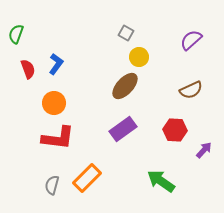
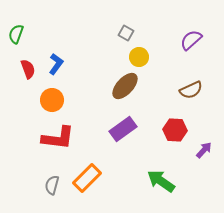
orange circle: moved 2 px left, 3 px up
